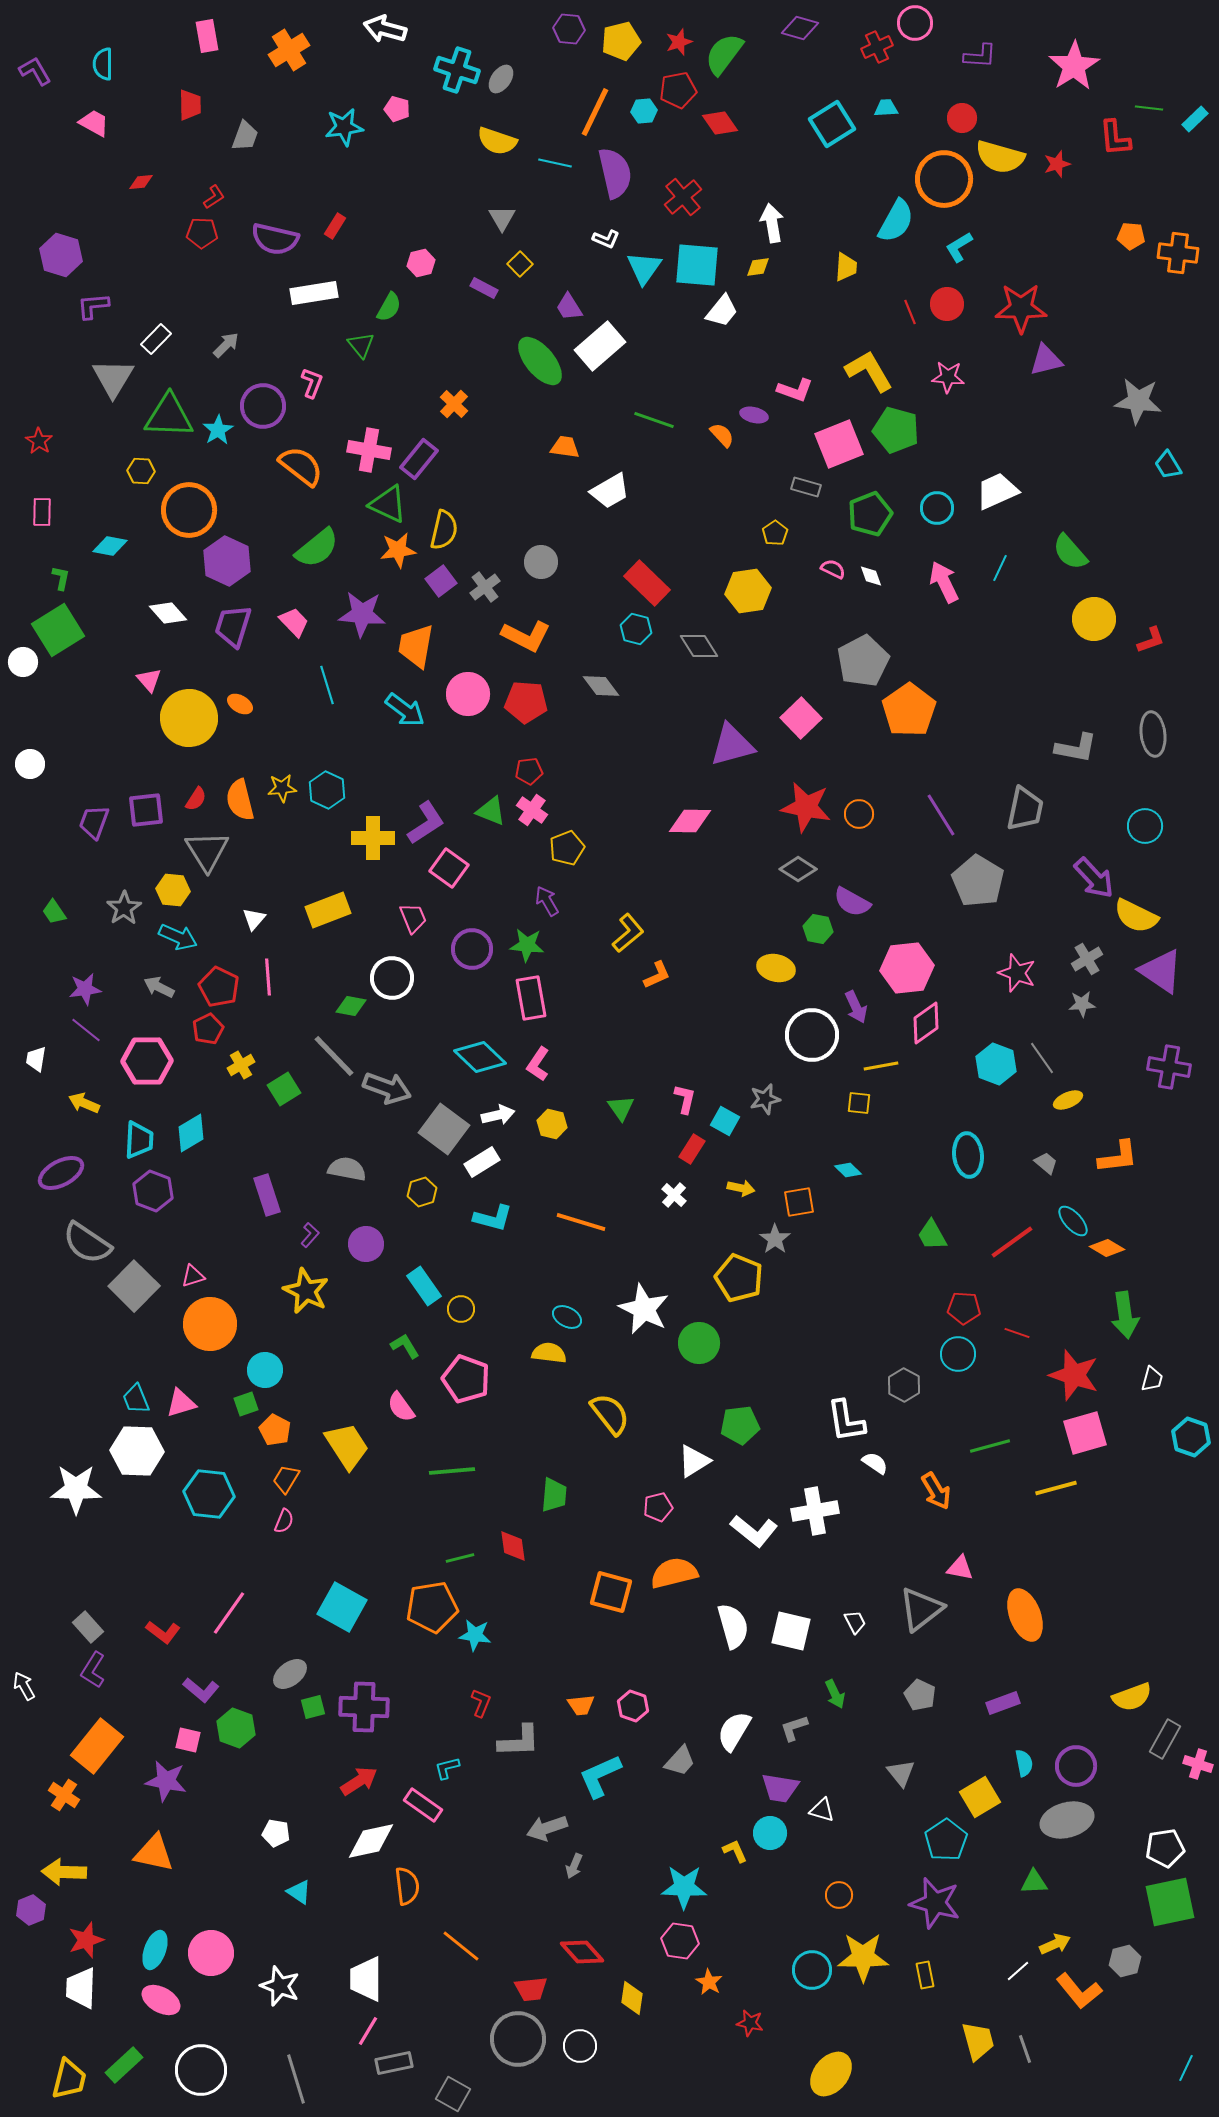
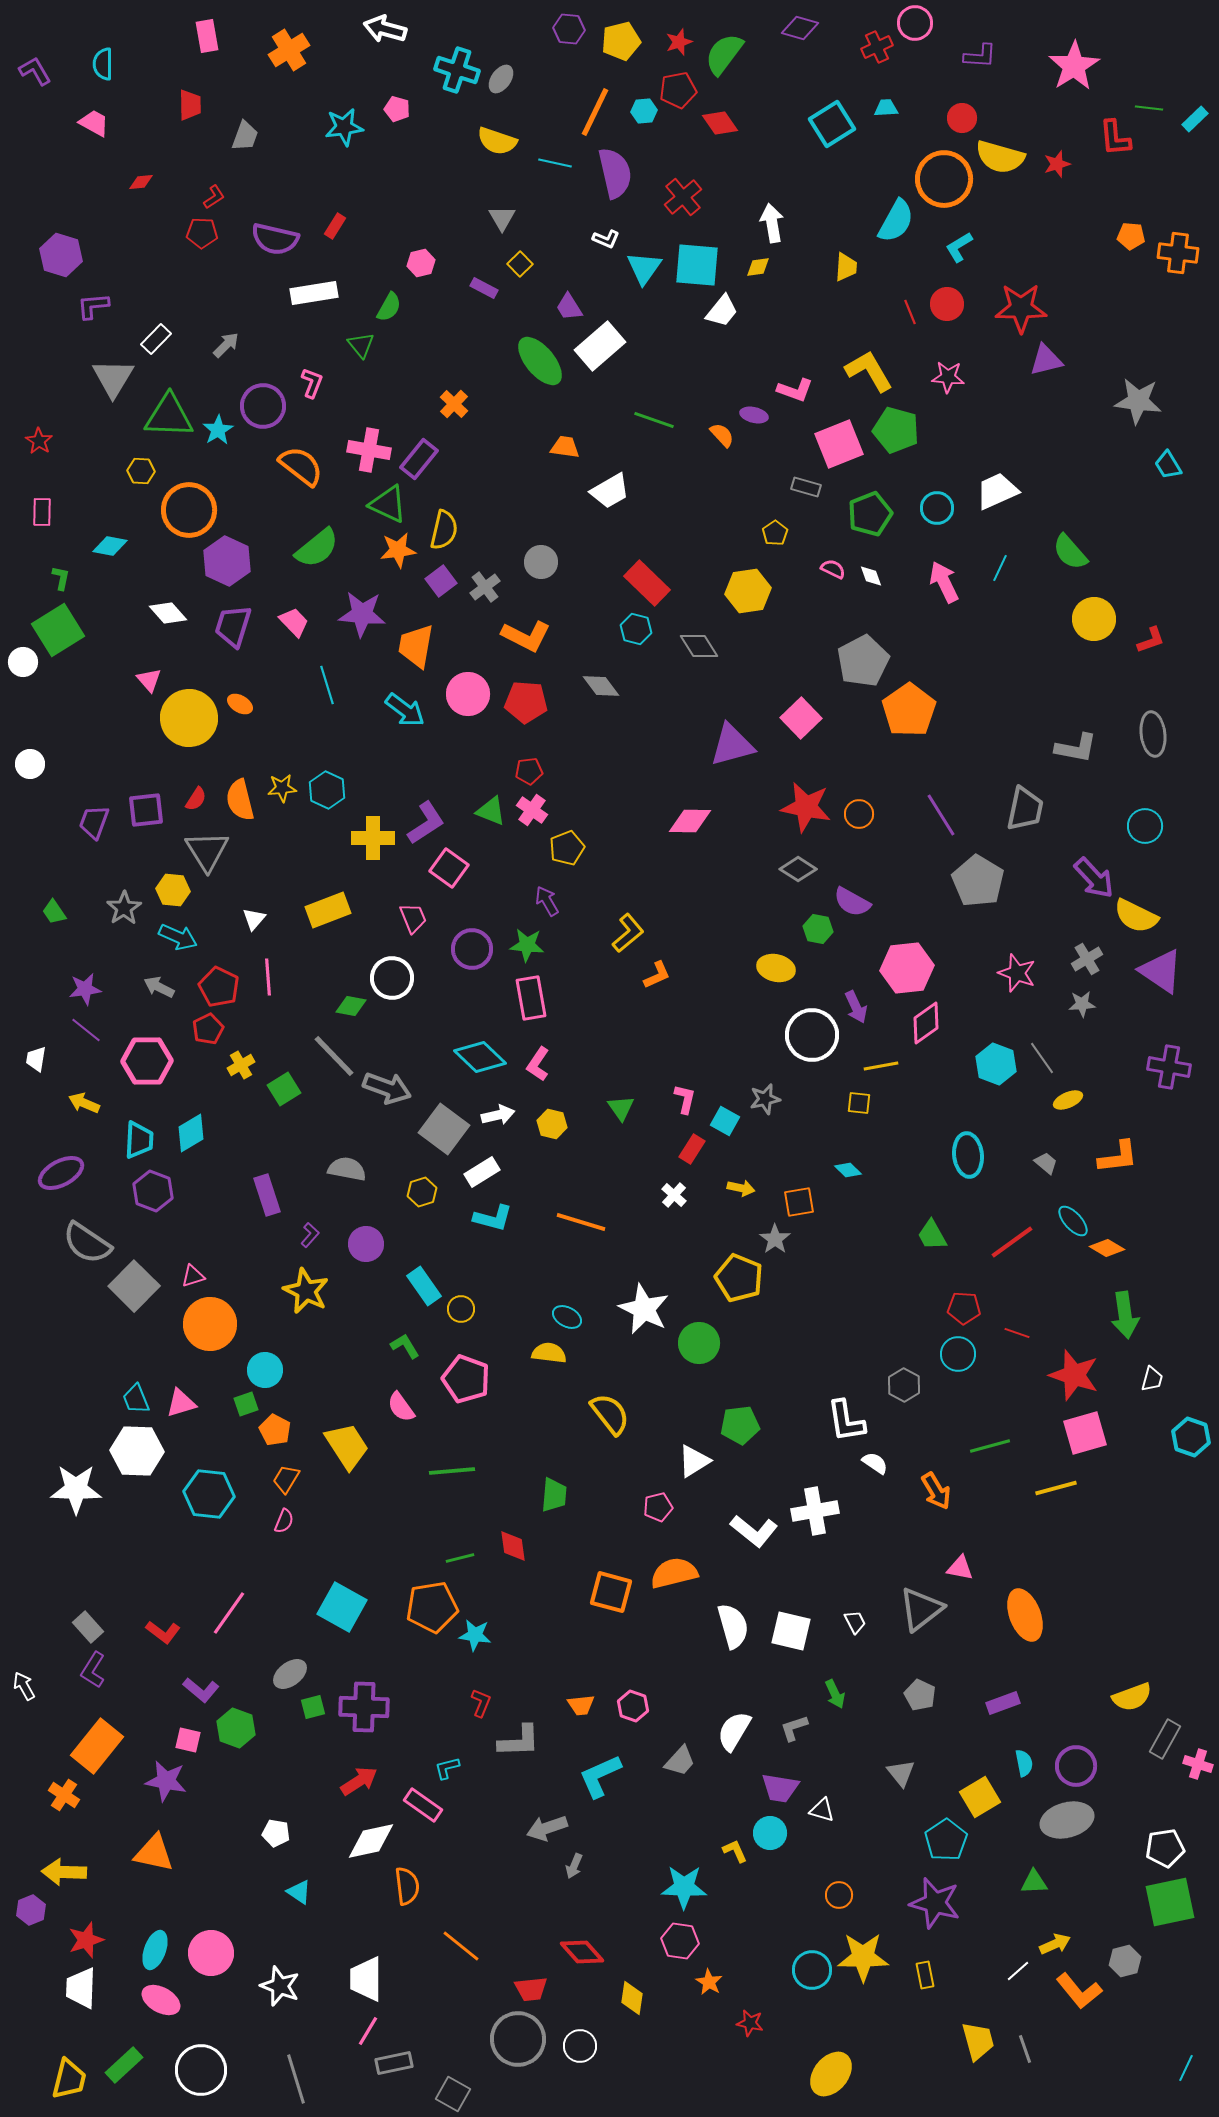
white rectangle at (482, 1162): moved 10 px down
